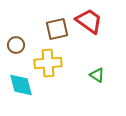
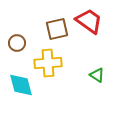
brown circle: moved 1 px right, 2 px up
